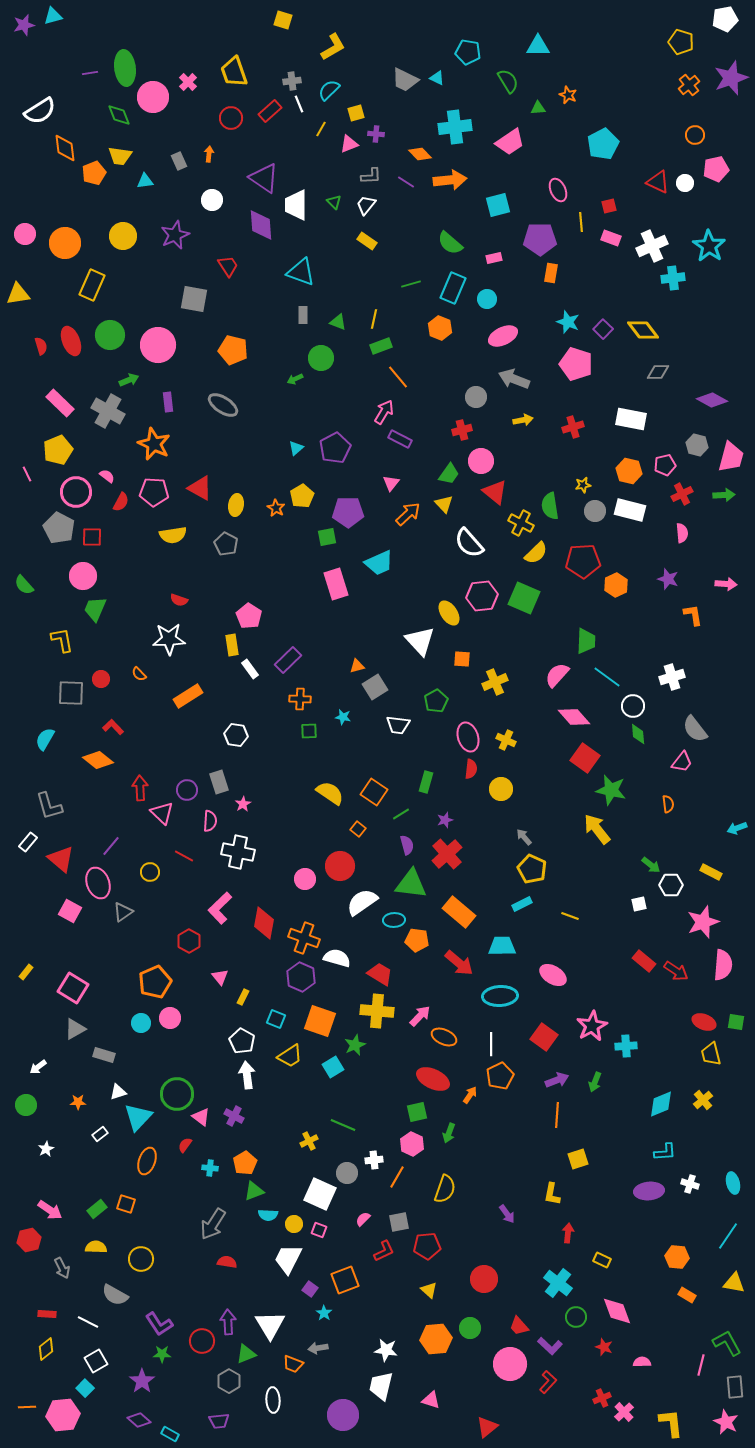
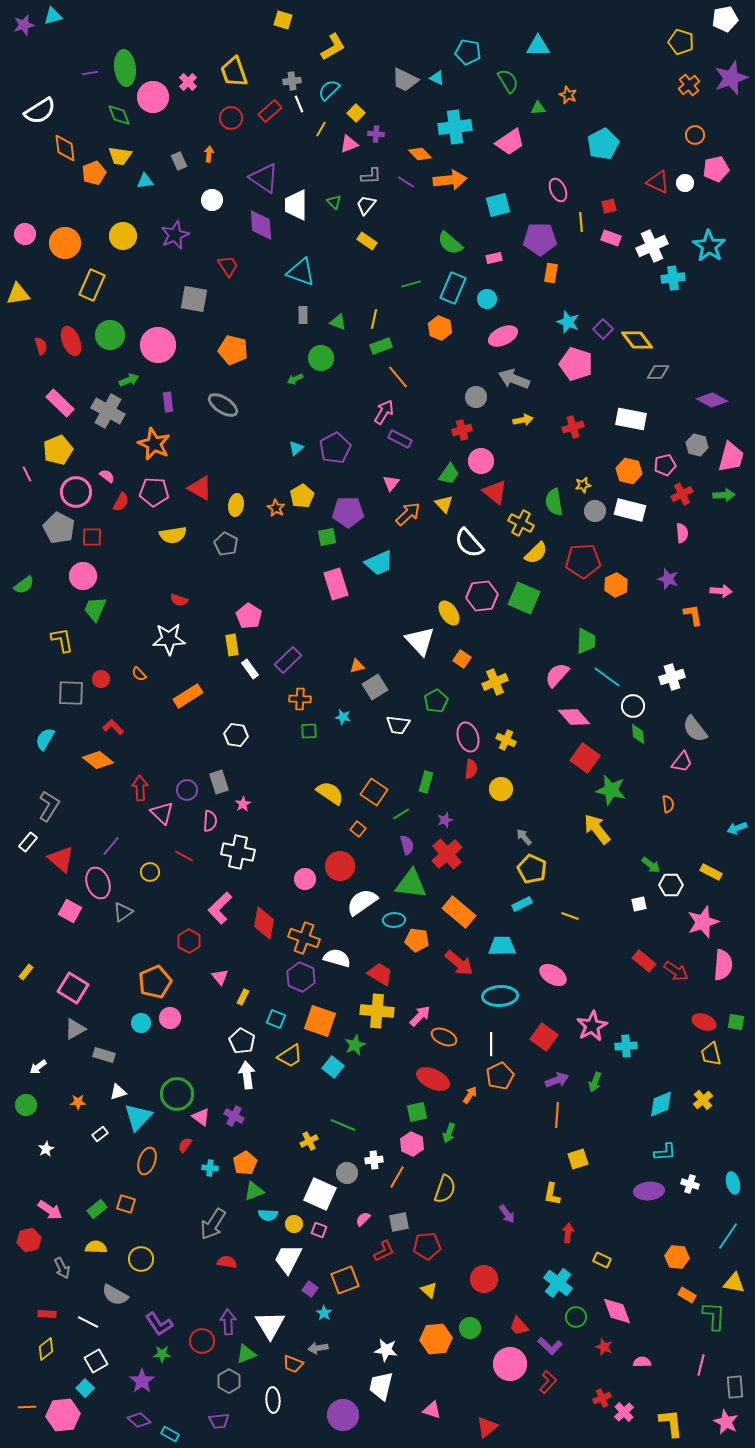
yellow square at (356, 113): rotated 30 degrees counterclockwise
yellow diamond at (643, 330): moved 6 px left, 10 px down
green semicircle at (550, 506): moved 4 px right, 4 px up
pink arrow at (726, 584): moved 5 px left, 7 px down
green semicircle at (24, 585): rotated 85 degrees counterclockwise
orange square at (462, 659): rotated 30 degrees clockwise
gray L-shape at (49, 806): rotated 132 degrees counterclockwise
cyan square at (333, 1067): rotated 20 degrees counterclockwise
green L-shape at (727, 1343): moved 13 px left, 27 px up; rotated 32 degrees clockwise
pink triangle at (431, 1400): moved 1 px right, 10 px down
